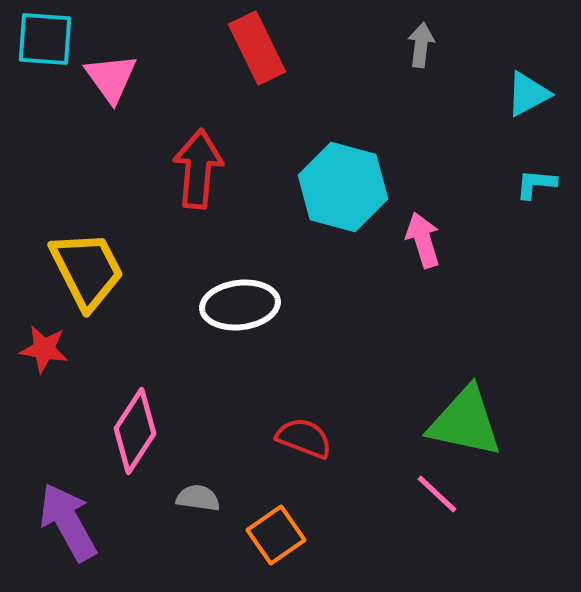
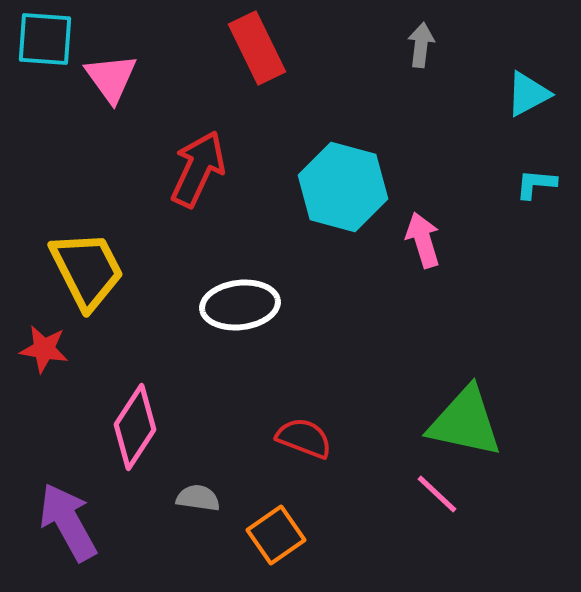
red arrow: rotated 20 degrees clockwise
pink diamond: moved 4 px up
